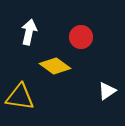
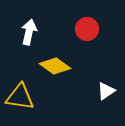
red circle: moved 6 px right, 8 px up
white triangle: moved 1 px left
